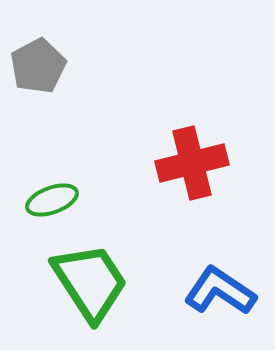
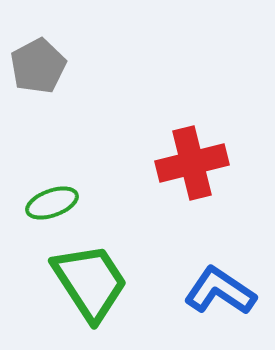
green ellipse: moved 3 px down
